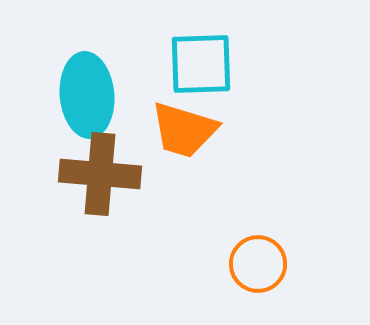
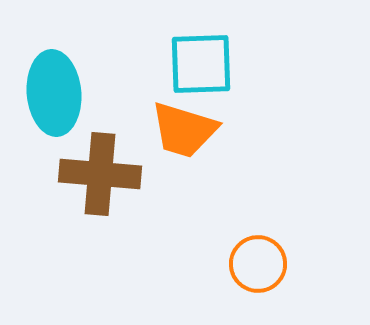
cyan ellipse: moved 33 px left, 2 px up
